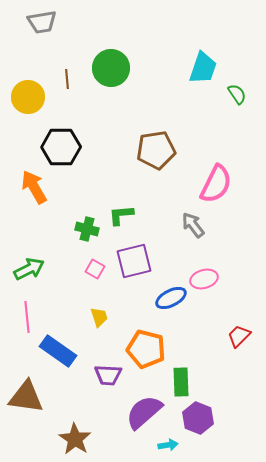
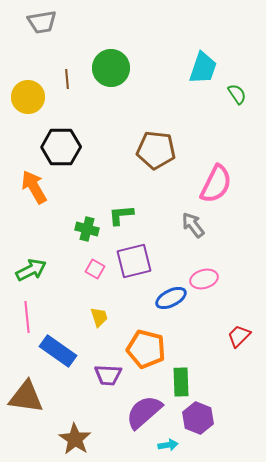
brown pentagon: rotated 15 degrees clockwise
green arrow: moved 2 px right, 1 px down
